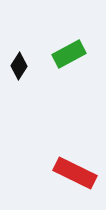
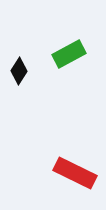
black diamond: moved 5 px down
